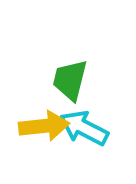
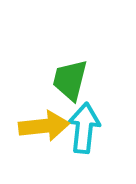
cyan arrow: rotated 69 degrees clockwise
